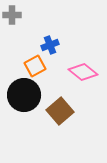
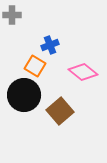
orange square: rotated 30 degrees counterclockwise
